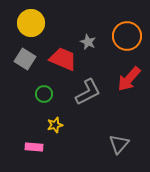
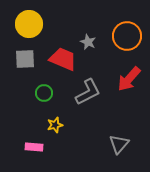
yellow circle: moved 2 px left, 1 px down
gray square: rotated 35 degrees counterclockwise
green circle: moved 1 px up
